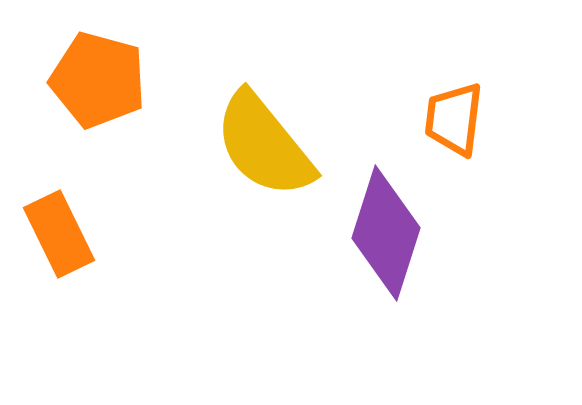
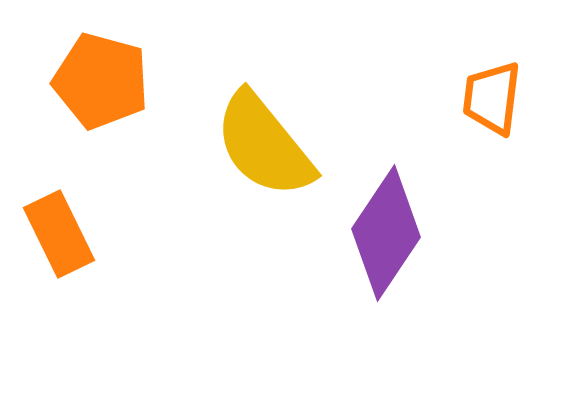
orange pentagon: moved 3 px right, 1 px down
orange trapezoid: moved 38 px right, 21 px up
purple diamond: rotated 16 degrees clockwise
